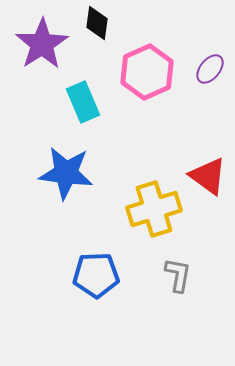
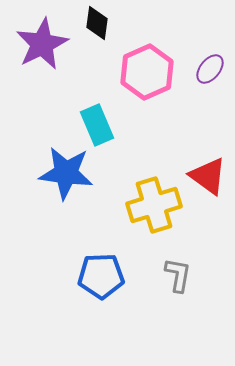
purple star: rotated 6 degrees clockwise
cyan rectangle: moved 14 px right, 23 px down
yellow cross: moved 4 px up
blue pentagon: moved 5 px right, 1 px down
